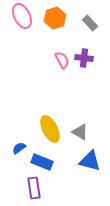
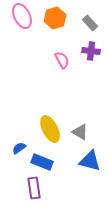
purple cross: moved 7 px right, 7 px up
